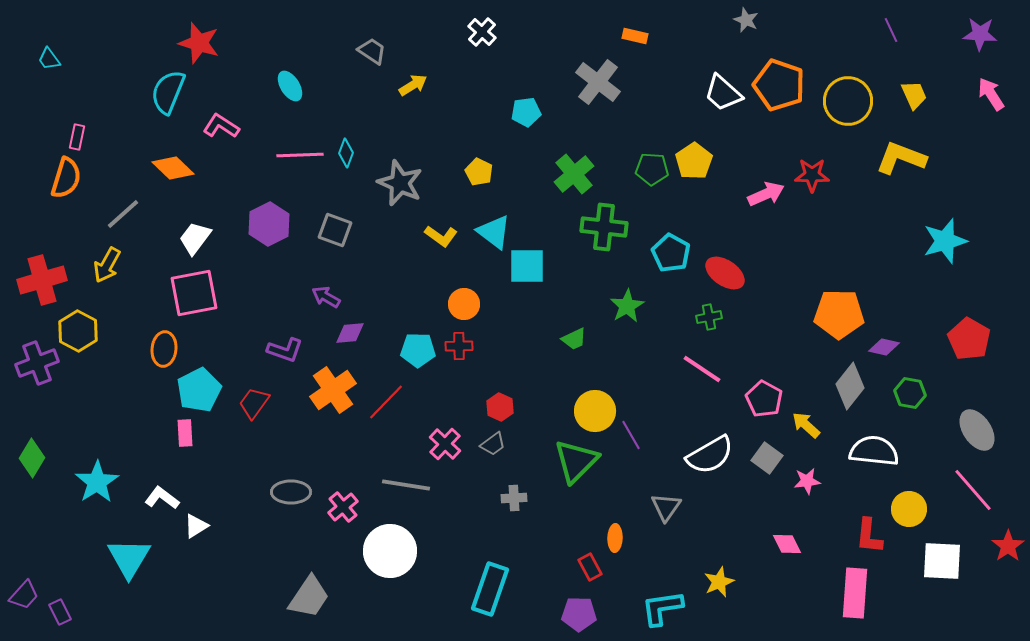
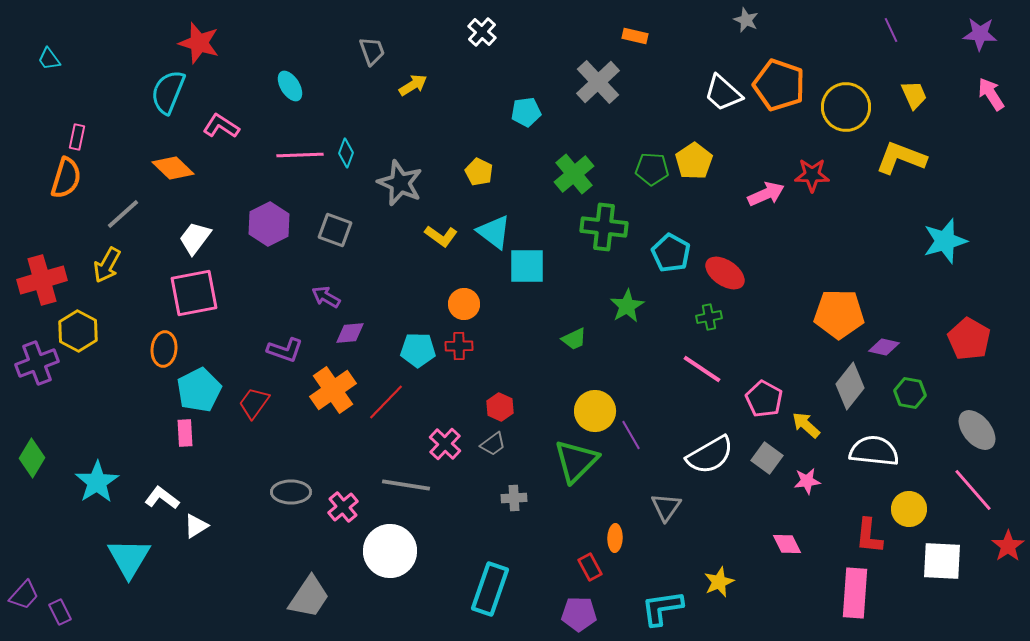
gray trapezoid at (372, 51): rotated 36 degrees clockwise
gray cross at (598, 82): rotated 9 degrees clockwise
yellow circle at (848, 101): moved 2 px left, 6 px down
gray ellipse at (977, 430): rotated 6 degrees counterclockwise
